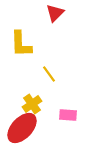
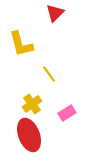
yellow L-shape: rotated 12 degrees counterclockwise
pink rectangle: moved 1 px left, 2 px up; rotated 36 degrees counterclockwise
red ellipse: moved 7 px right, 7 px down; rotated 64 degrees counterclockwise
